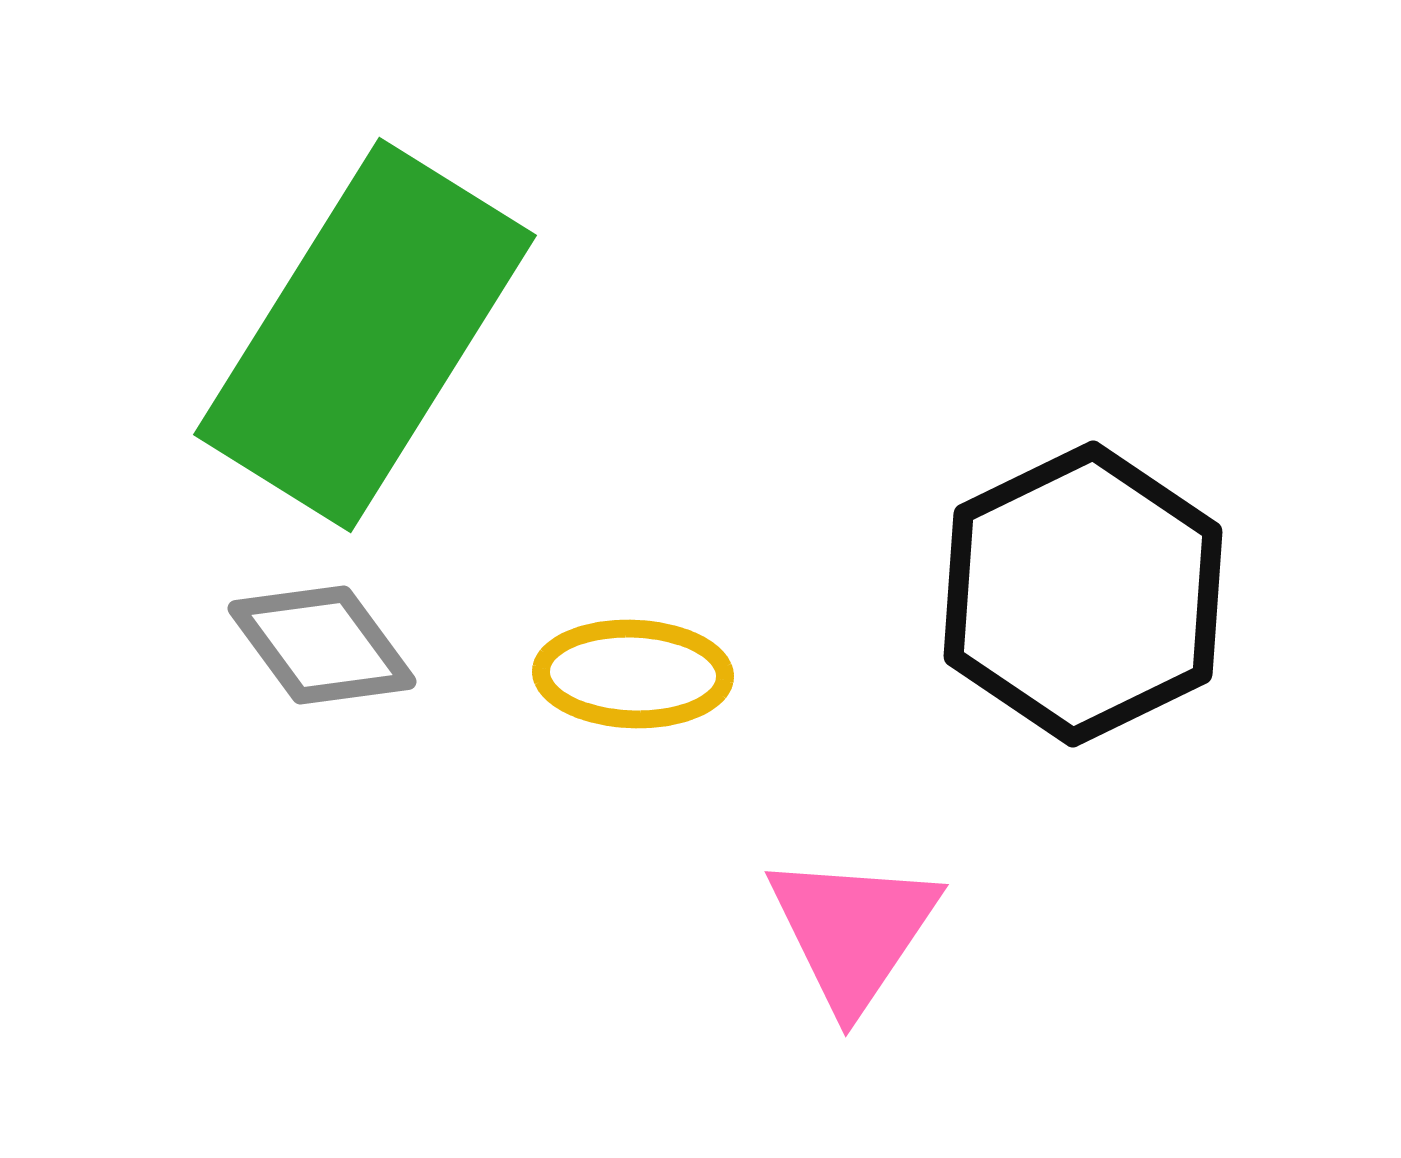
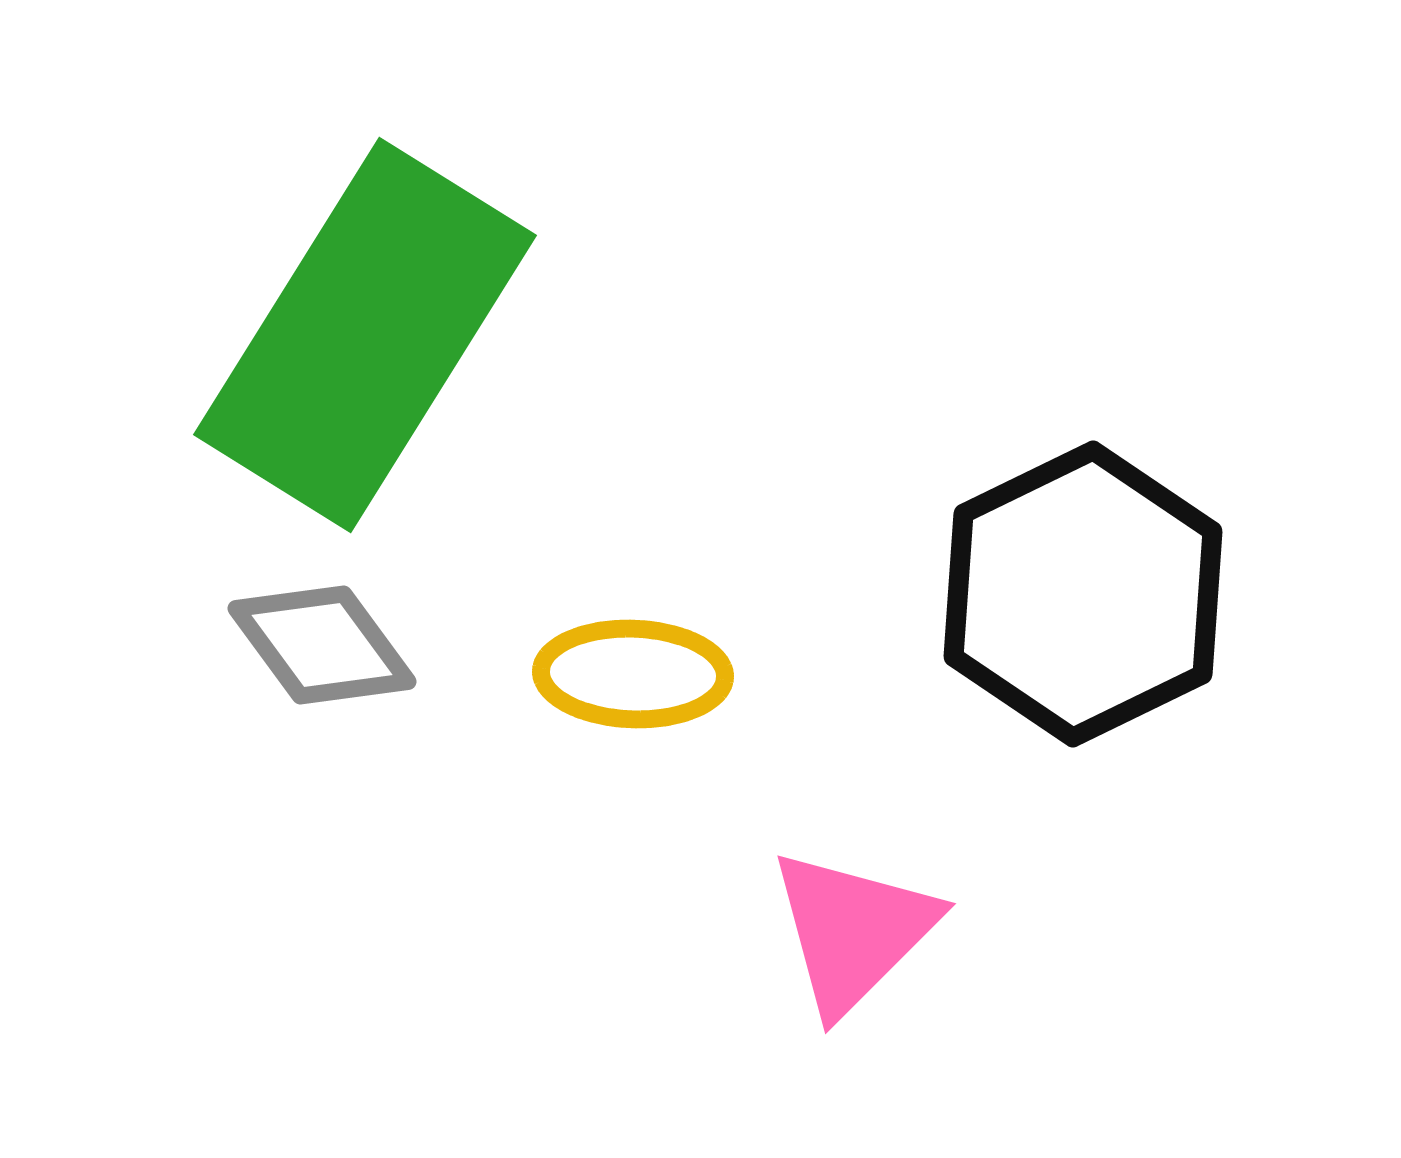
pink triangle: rotated 11 degrees clockwise
